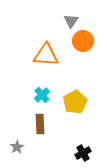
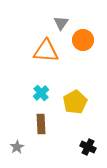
gray triangle: moved 10 px left, 2 px down
orange circle: moved 1 px up
orange triangle: moved 4 px up
cyan cross: moved 1 px left, 2 px up
brown rectangle: moved 1 px right
black cross: moved 5 px right, 6 px up; rotated 35 degrees counterclockwise
